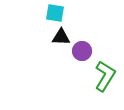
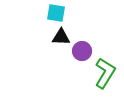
cyan square: moved 1 px right
green L-shape: moved 3 px up
